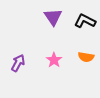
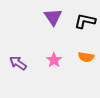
black L-shape: rotated 15 degrees counterclockwise
purple arrow: rotated 84 degrees counterclockwise
